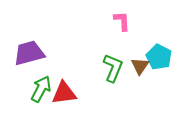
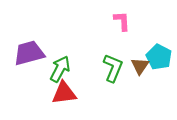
green arrow: moved 19 px right, 20 px up
